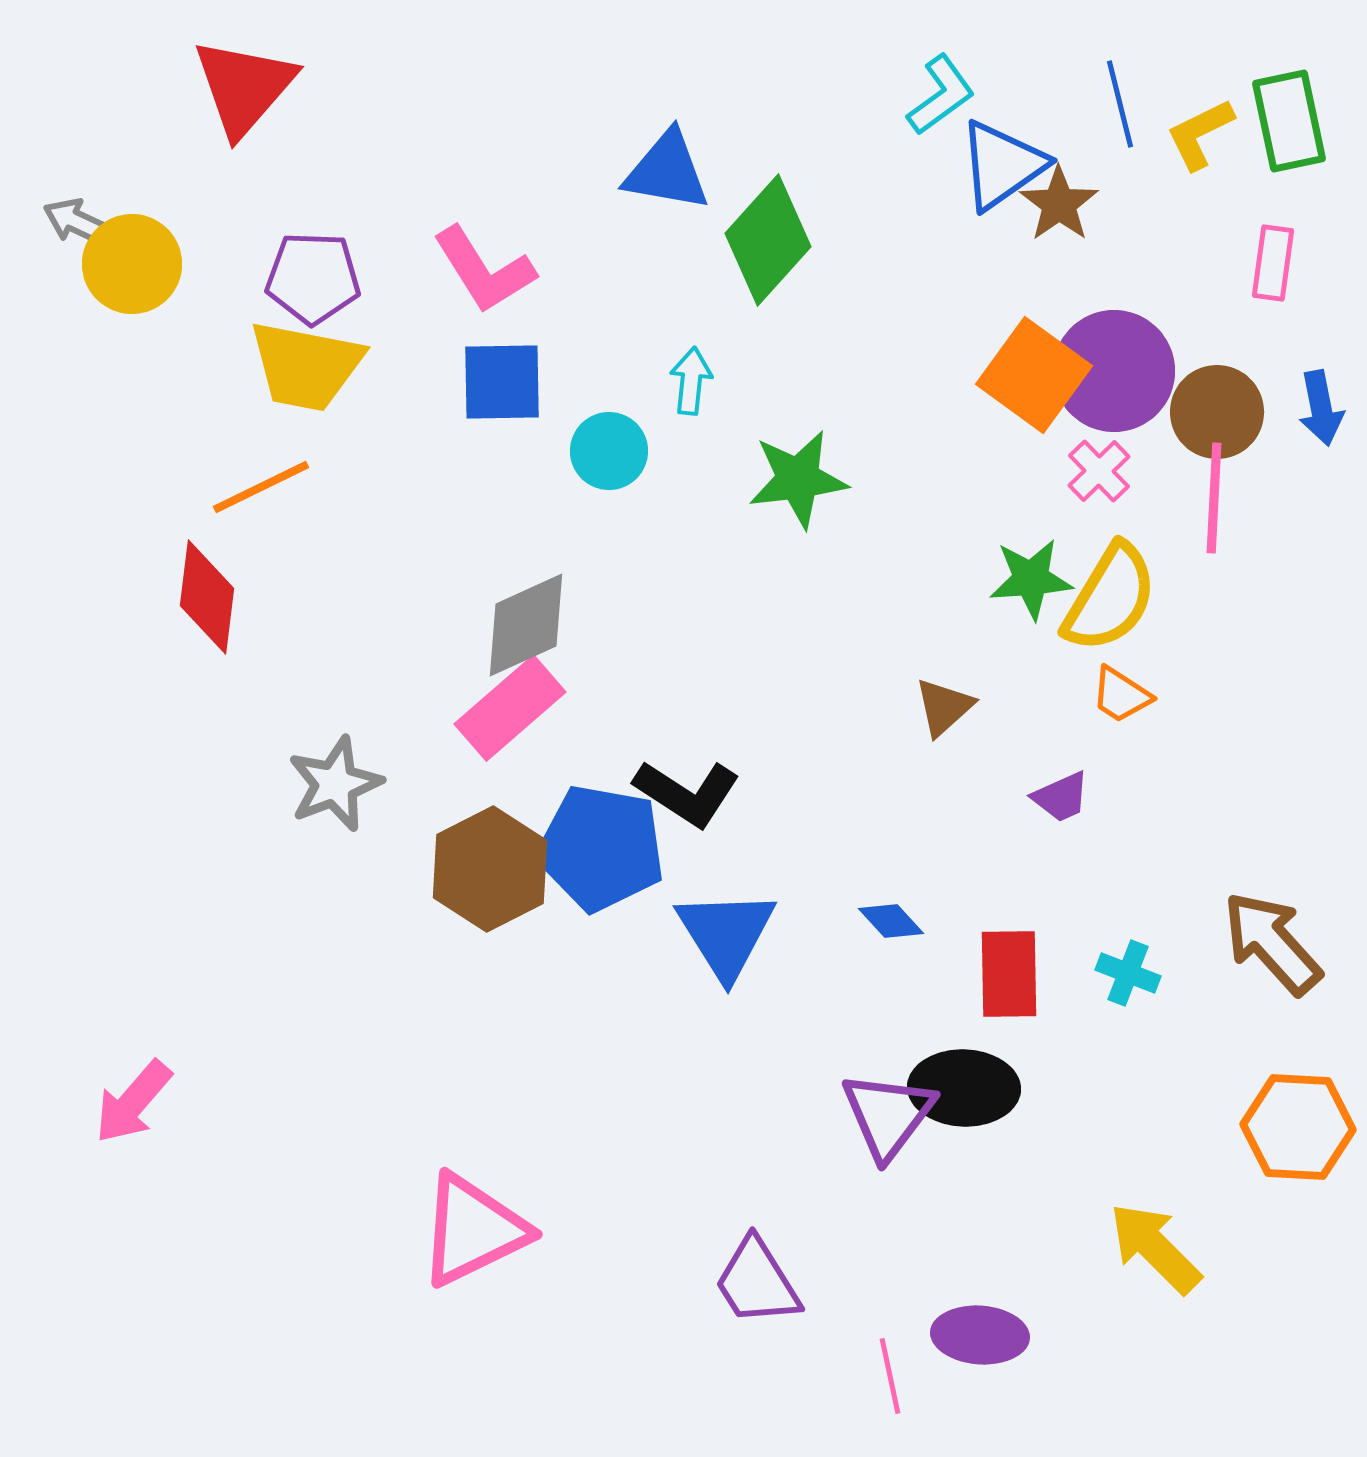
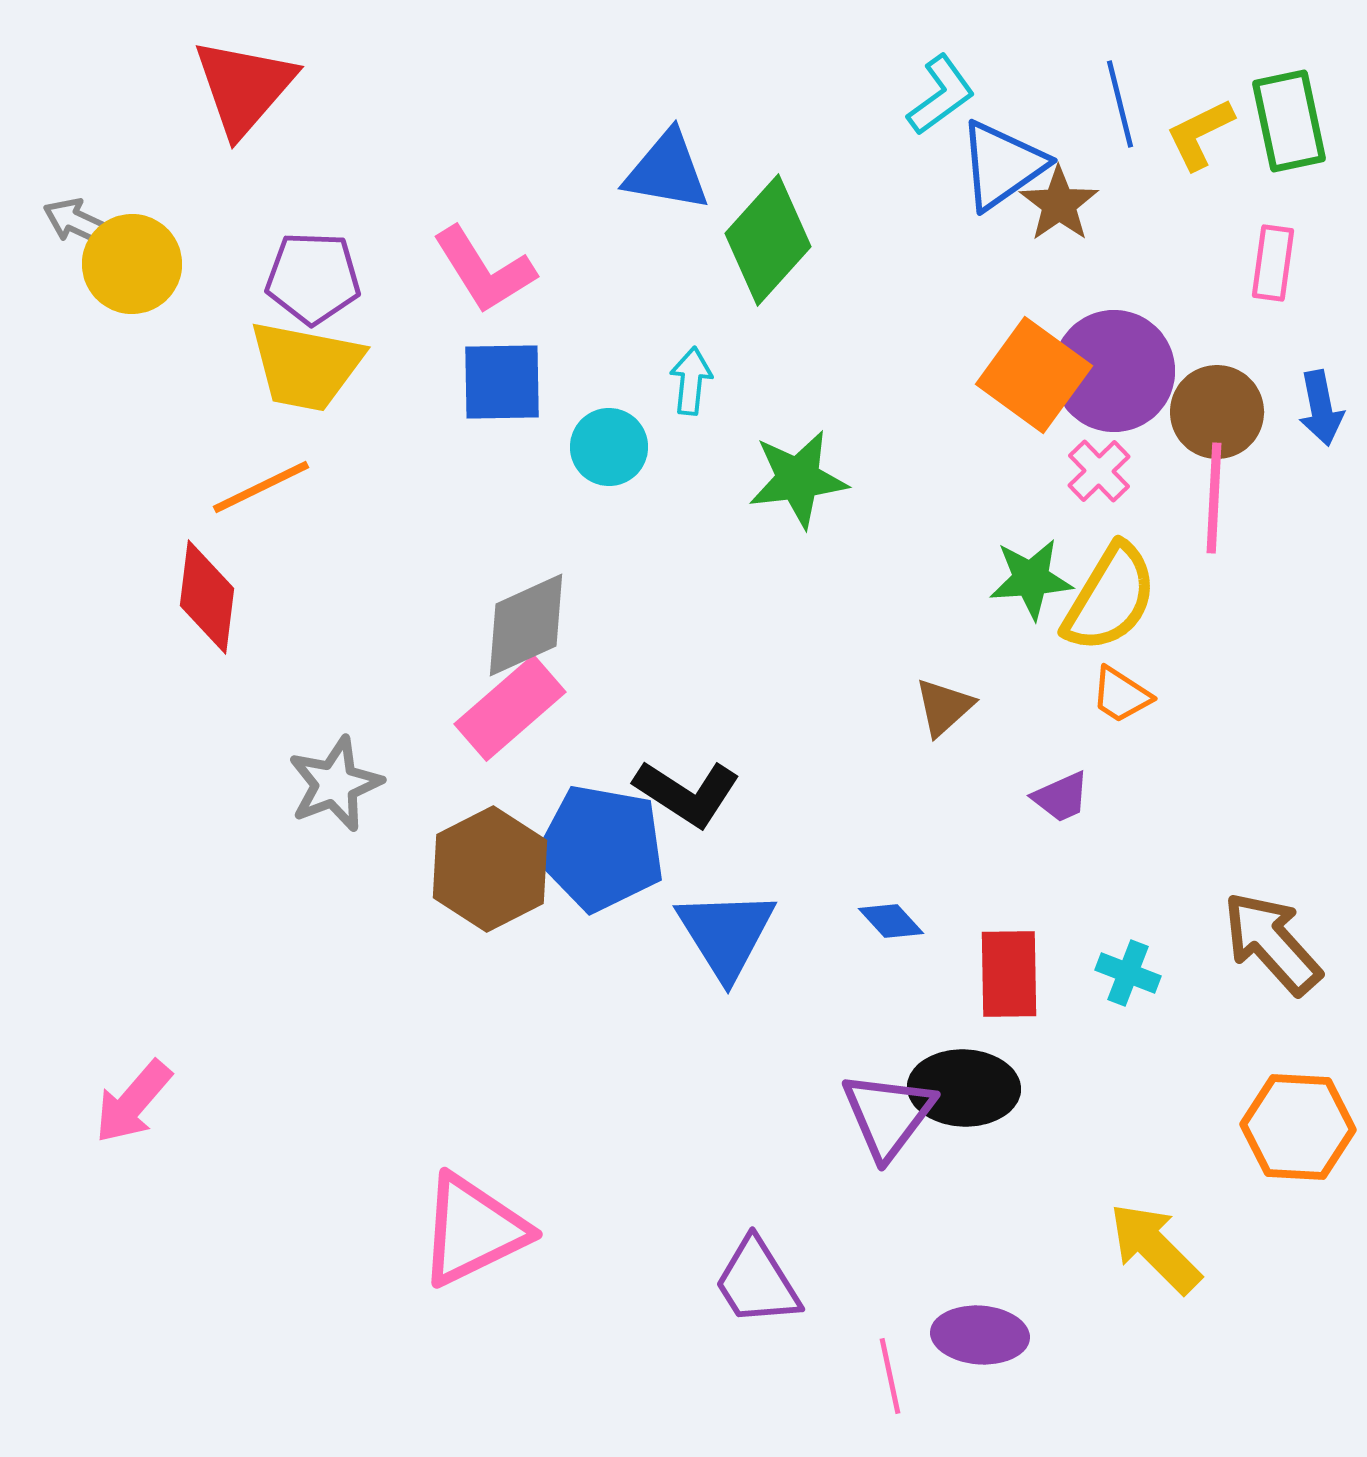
cyan circle at (609, 451): moved 4 px up
